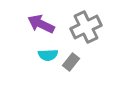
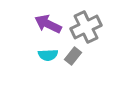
purple arrow: moved 7 px right
gray rectangle: moved 2 px right, 6 px up
